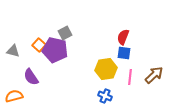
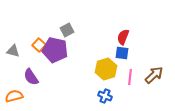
gray square: moved 2 px right, 3 px up
blue square: moved 2 px left
yellow hexagon: rotated 10 degrees counterclockwise
